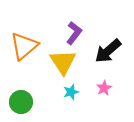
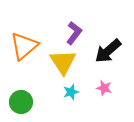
pink star: rotated 28 degrees counterclockwise
